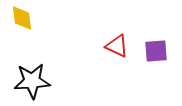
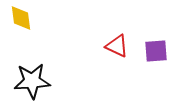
yellow diamond: moved 1 px left
